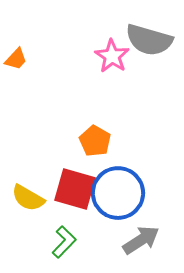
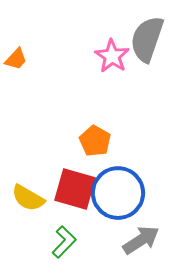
gray semicircle: moved 2 px left, 1 px up; rotated 93 degrees clockwise
